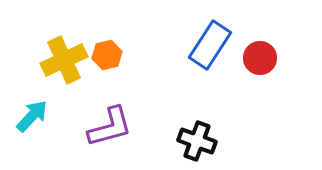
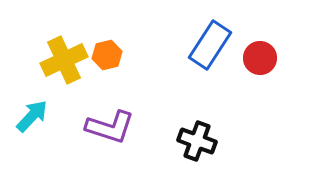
purple L-shape: rotated 33 degrees clockwise
